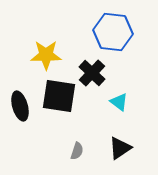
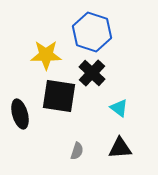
blue hexagon: moved 21 px left; rotated 12 degrees clockwise
cyan triangle: moved 6 px down
black ellipse: moved 8 px down
black triangle: rotated 30 degrees clockwise
